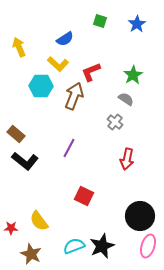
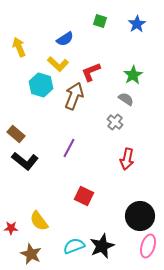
cyan hexagon: moved 1 px up; rotated 15 degrees clockwise
